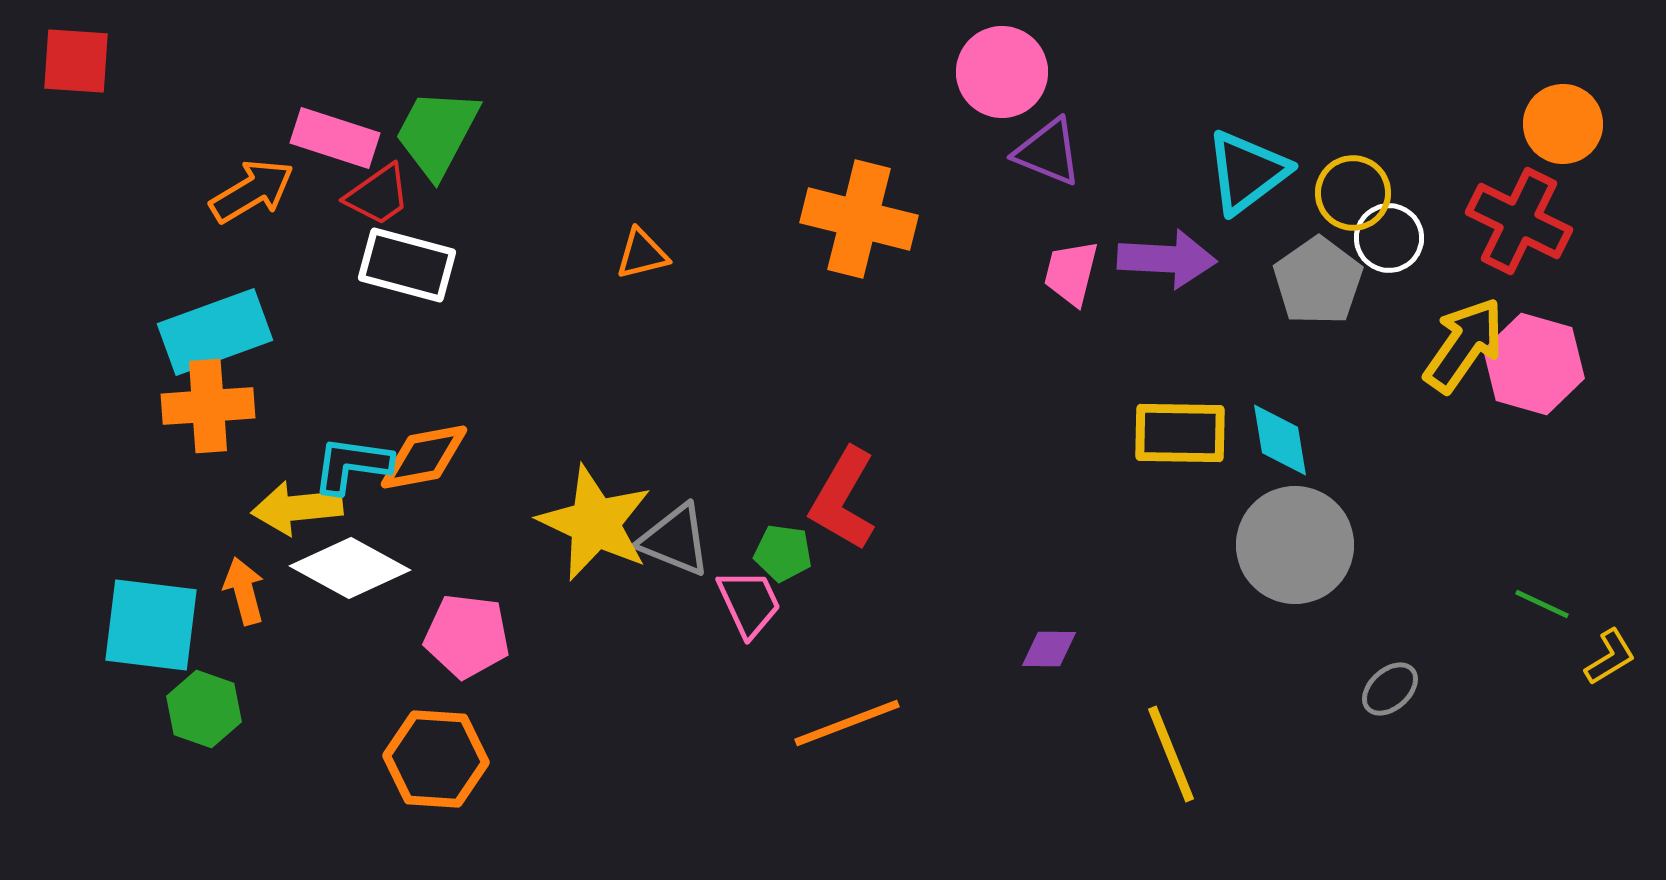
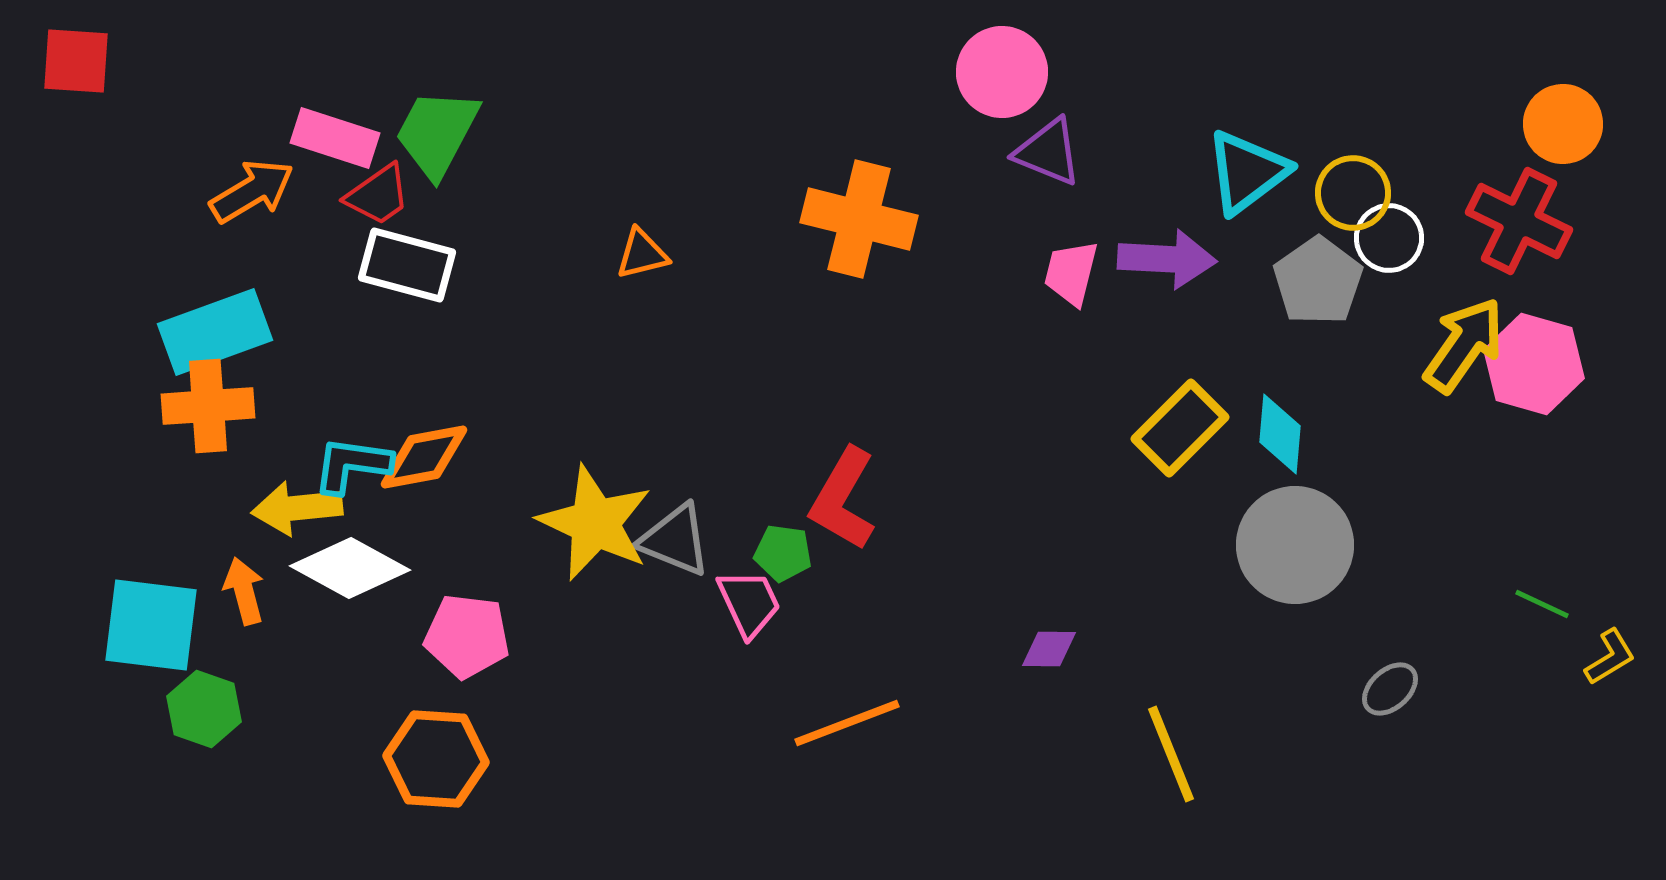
yellow rectangle at (1180, 433): moved 5 px up; rotated 46 degrees counterclockwise
cyan diamond at (1280, 440): moved 6 px up; rotated 14 degrees clockwise
